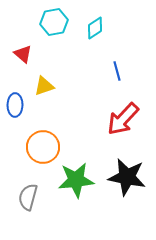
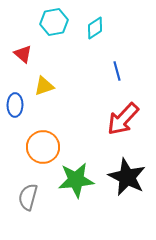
black star: rotated 15 degrees clockwise
